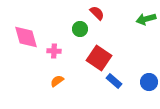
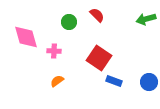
red semicircle: moved 2 px down
green circle: moved 11 px left, 7 px up
blue rectangle: rotated 21 degrees counterclockwise
